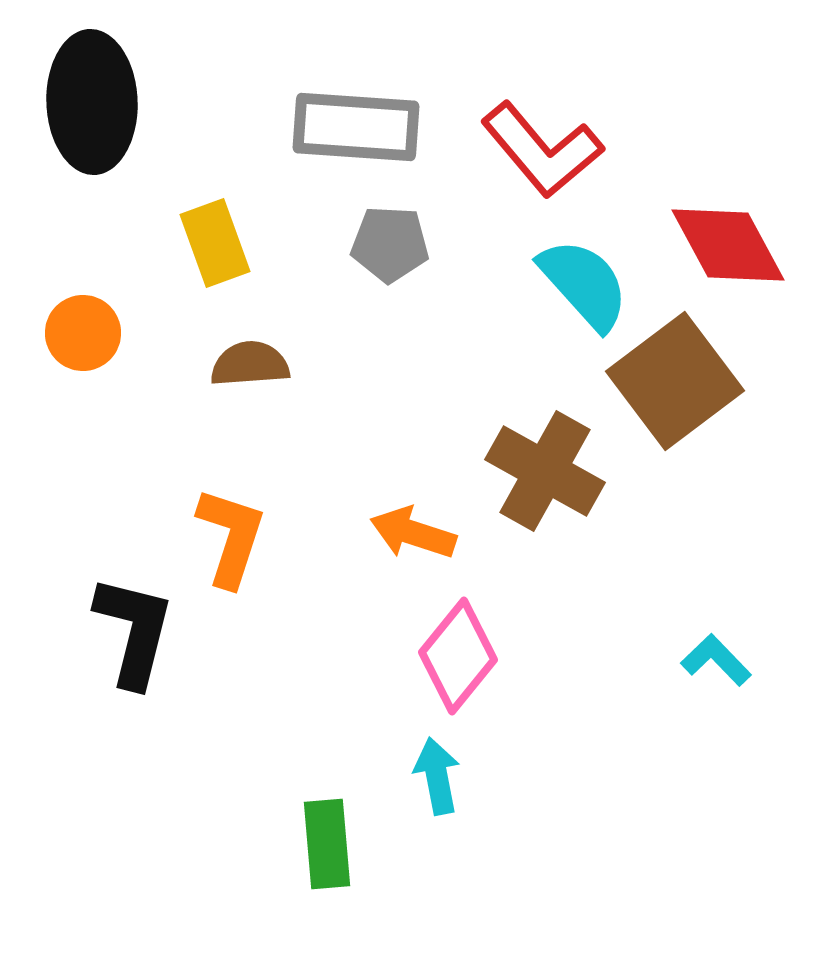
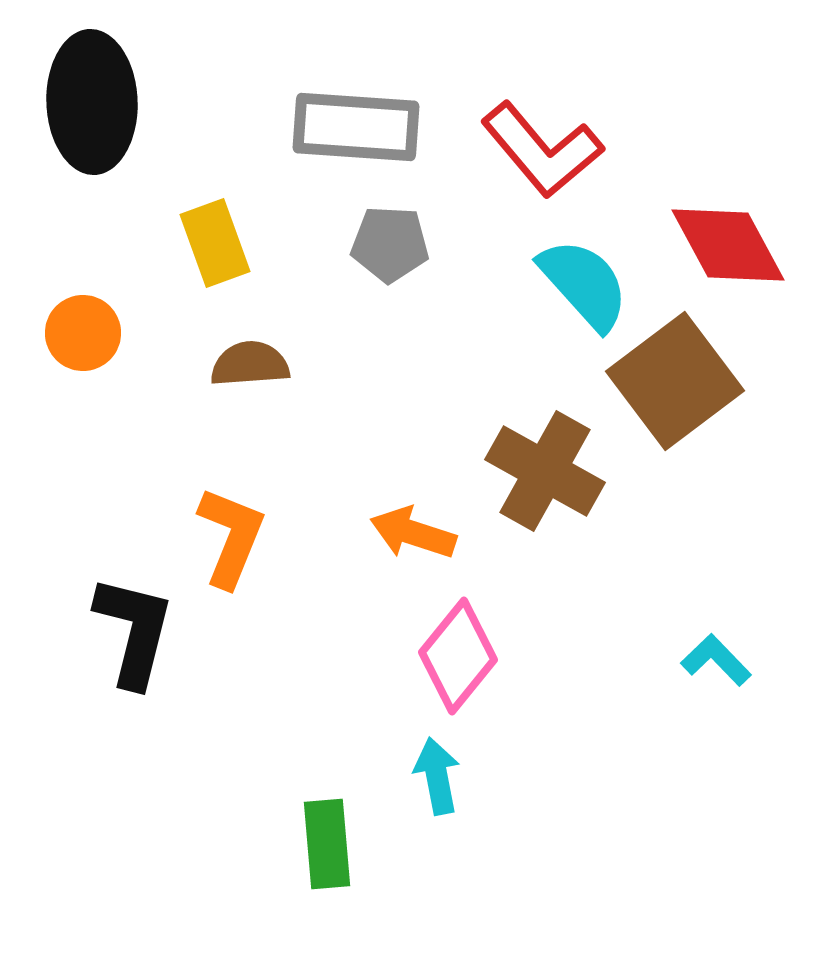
orange L-shape: rotated 4 degrees clockwise
